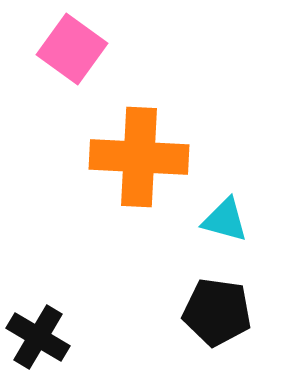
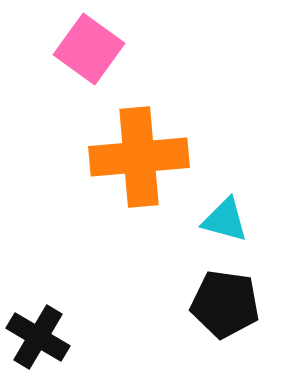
pink square: moved 17 px right
orange cross: rotated 8 degrees counterclockwise
black pentagon: moved 8 px right, 8 px up
